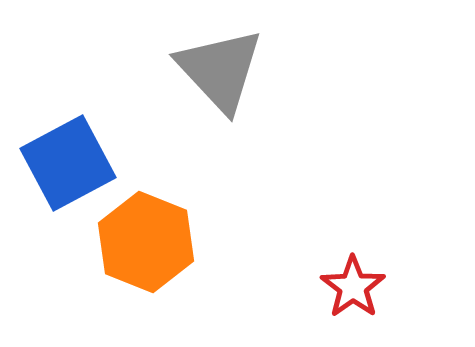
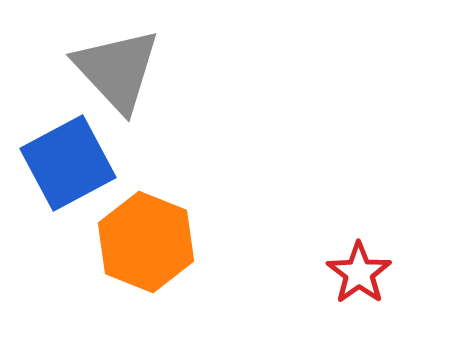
gray triangle: moved 103 px left
red star: moved 6 px right, 14 px up
